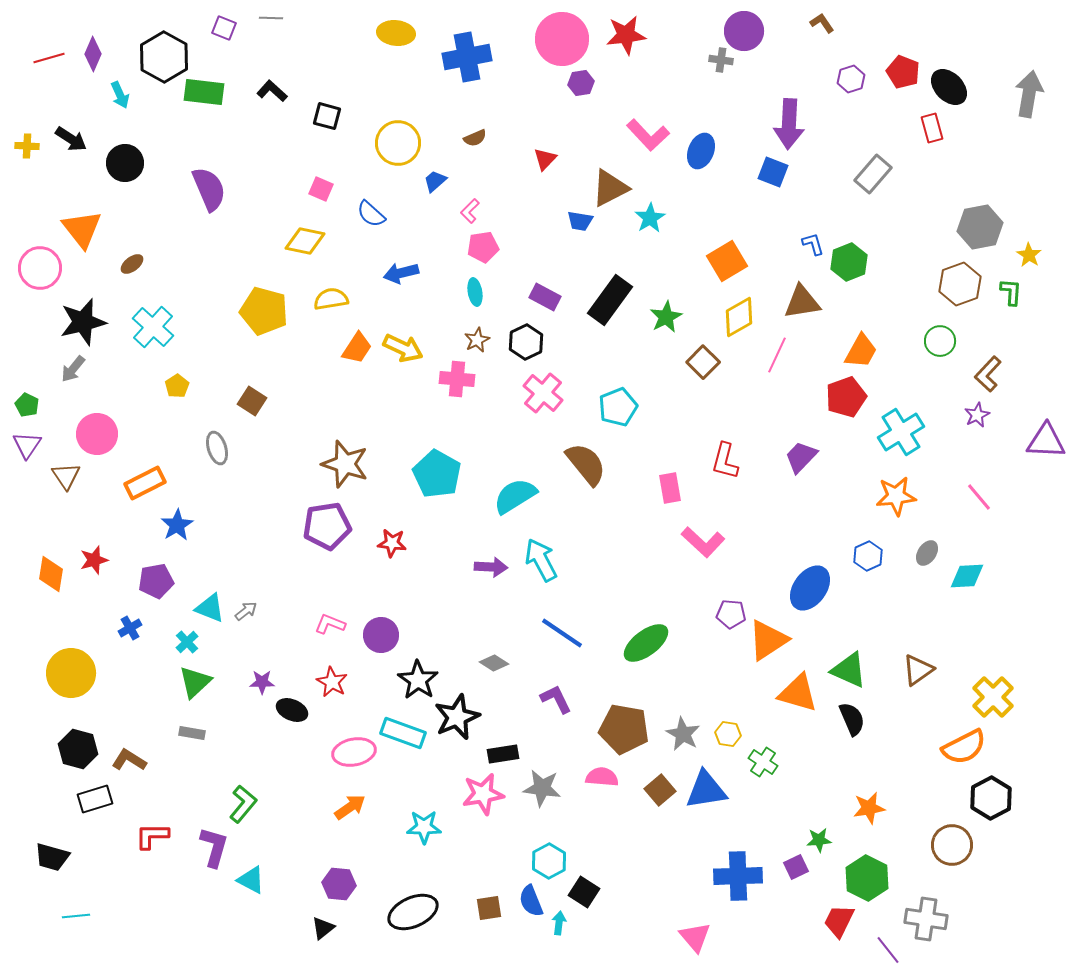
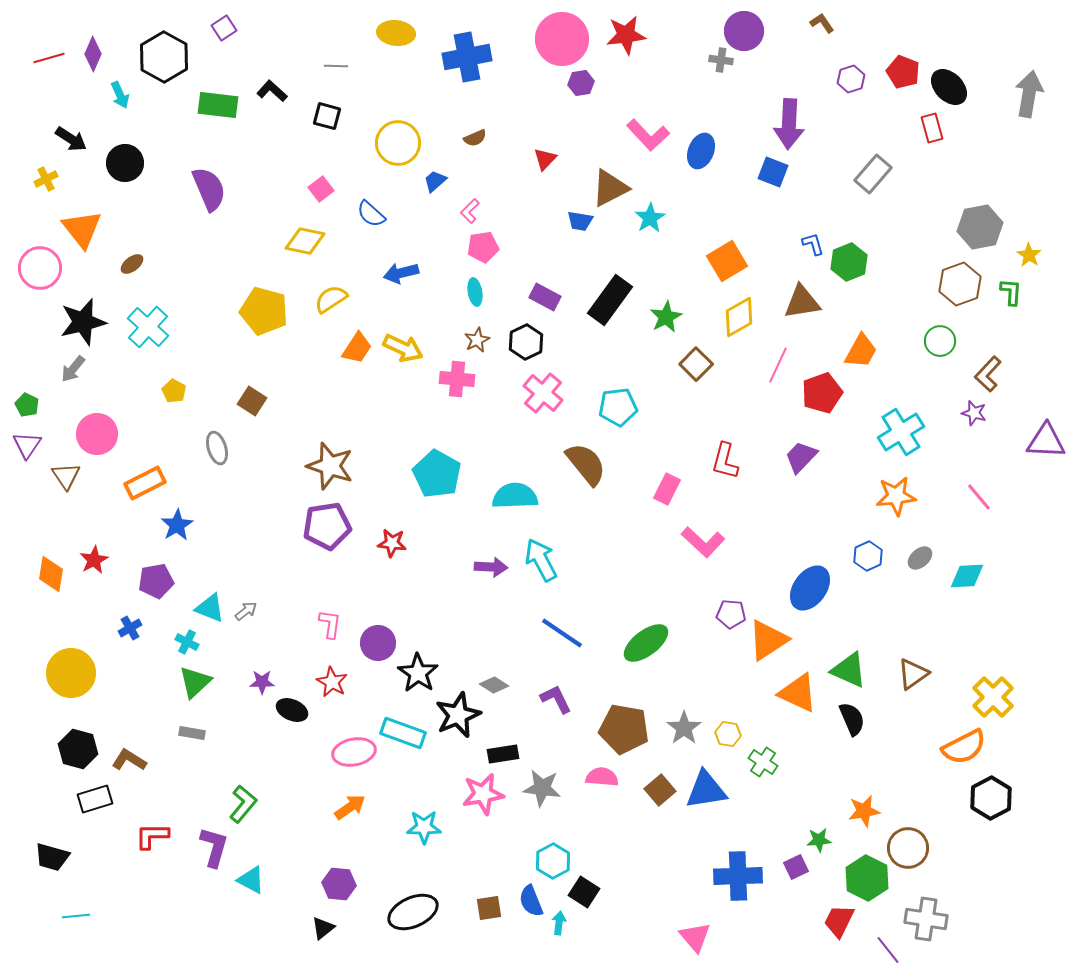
gray line at (271, 18): moved 65 px right, 48 px down
purple square at (224, 28): rotated 35 degrees clockwise
green rectangle at (204, 92): moved 14 px right, 13 px down
yellow cross at (27, 146): moved 19 px right, 33 px down; rotated 30 degrees counterclockwise
pink square at (321, 189): rotated 30 degrees clockwise
yellow semicircle at (331, 299): rotated 24 degrees counterclockwise
cyan cross at (153, 327): moved 5 px left
pink line at (777, 355): moved 1 px right, 10 px down
brown square at (703, 362): moved 7 px left, 2 px down
yellow pentagon at (177, 386): moved 3 px left, 5 px down; rotated 10 degrees counterclockwise
red pentagon at (846, 397): moved 24 px left, 4 px up
cyan pentagon at (618, 407): rotated 15 degrees clockwise
purple star at (977, 415): moved 3 px left, 2 px up; rotated 30 degrees counterclockwise
brown star at (345, 464): moved 15 px left, 2 px down
pink rectangle at (670, 488): moved 3 px left, 1 px down; rotated 36 degrees clockwise
cyan semicircle at (515, 496): rotated 30 degrees clockwise
gray ellipse at (927, 553): moved 7 px left, 5 px down; rotated 15 degrees clockwise
red star at (94, 560): rotated 12 degrees counterclockwise
pink L-shape at (330, 624): rotated 76 degrees clockwise
purple circle at (381, 635): moved 3 px left, 8 px down
cyan cross at (187, 642): rotated 20 degrees counterclockwise
gray diamond at (494, 663): moved 22 px down
brown triangle at (918, 670): moved 5 px left, 4 px down
black star at (418, 680): moved 7 px up
orange triangle at (798, 693): rotated 9 degrees clockwise
black star at (457, 717): moved 1 px right, 2 px up
gray star at (683, 734): moved 1 px right, 6 px up; rotated 8 degrees clockwise
orange star at (869, 808): moved 5 px left, 3 px down
brown circle at (952, 845): moved 44 px left, 3 px down
cyan hexagon at (549, 861): moved 4 px right
